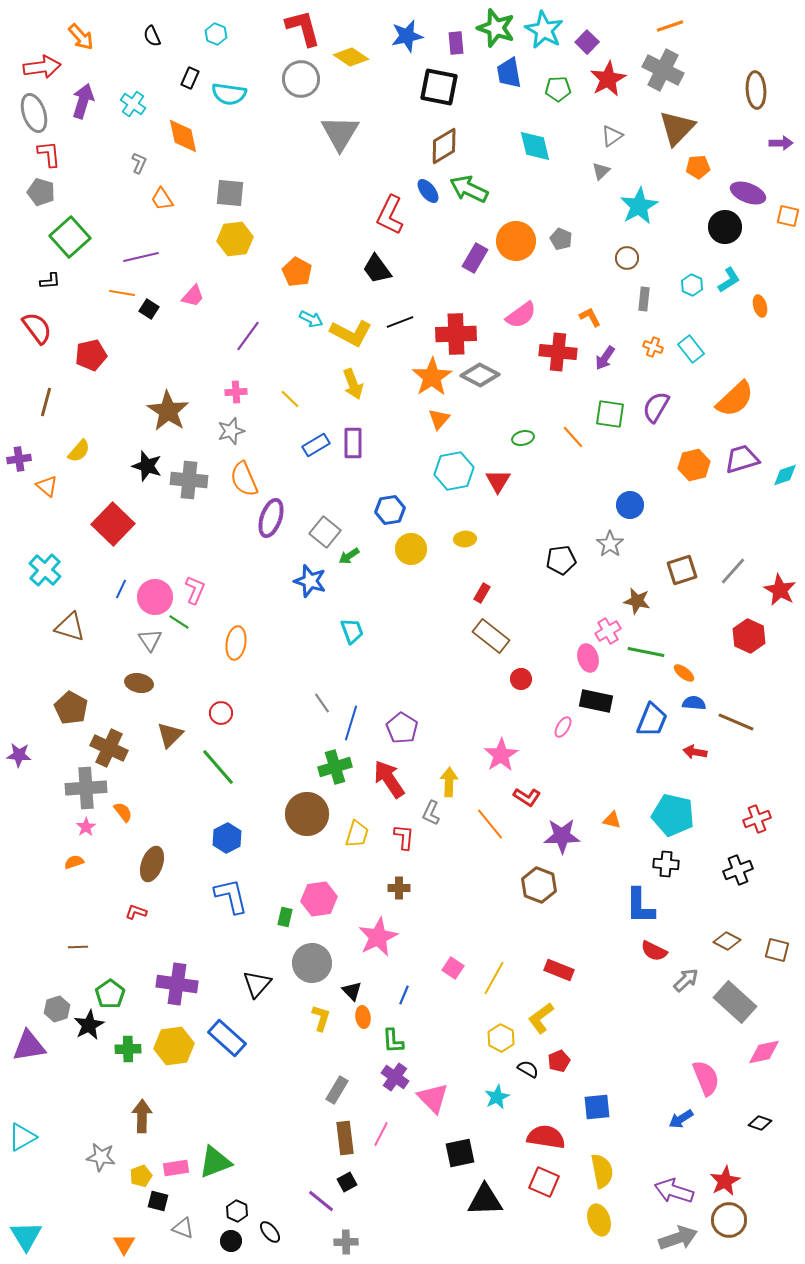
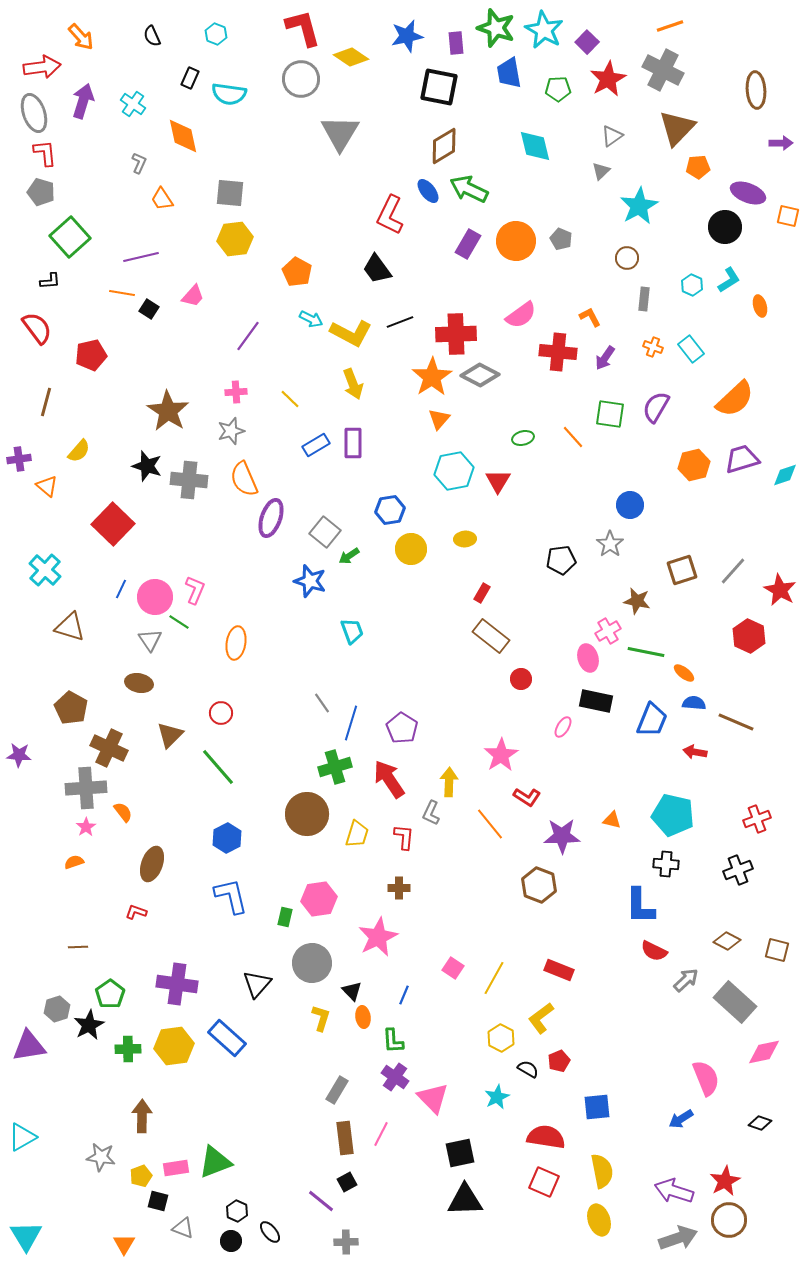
red L-shape at (49, 154): moved 4 px left, 1 px up
purple rectangle at (475, 258): moved 7 px left, 14 px up
black triangle at (485, 1200): moved 20 px left
